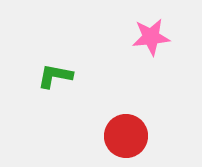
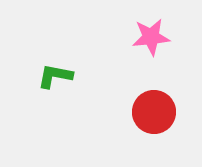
red circle: moved 28 px right, 24 px up
